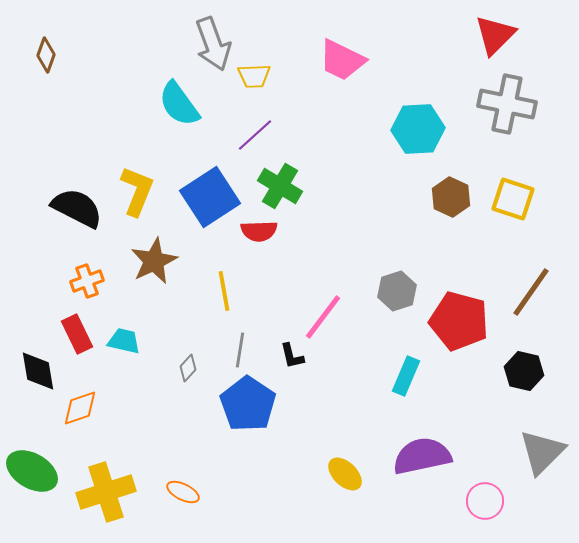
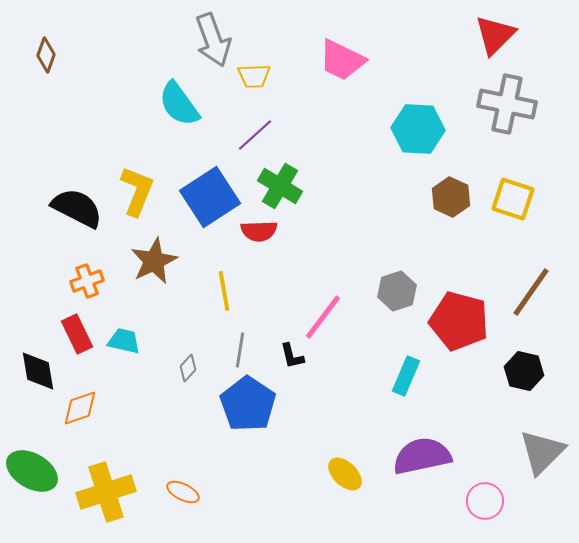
gray arrow: moved 4 px up
cyan hexagon: rotated 6 degrees clockwise
